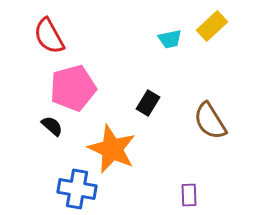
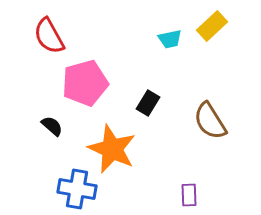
pink pentagon: moved 12 px right, 5 px up
